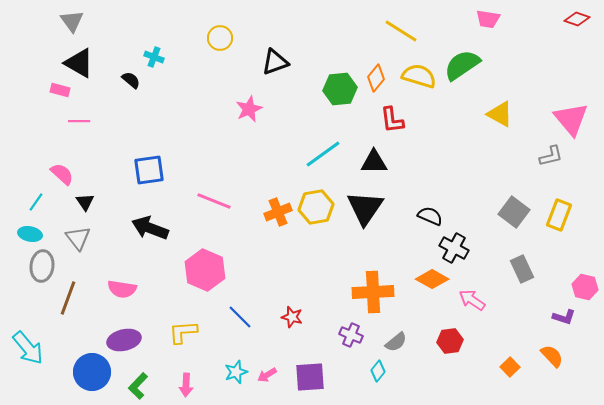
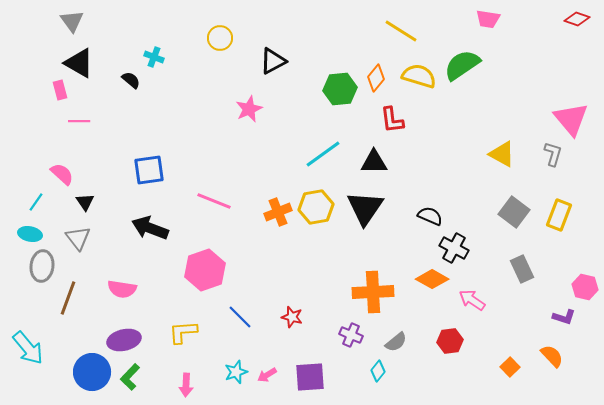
black triangle at (275, 62): moved 2 px left, 1 px up; rotated 8 degrees counterclockwise
pink rectangle at (60, 90): rotated 60 degrees clockwise
yellow triangle at (500, 114): moved 2 px right, 40 px down
gray L-shape at (551, 156): moved 2 px right, 2 px up; rotated 60 degrees counterclockwise
pink hexagon at (205, 270): rotated 18 degrees clockwise
green L-shape at (138, 386): moved 8 px left, 9 px up
